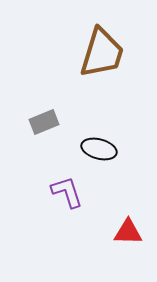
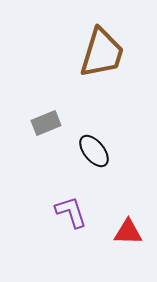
gray rectangle: moved 2 px right, 1 px down
black ellipse: moved 5 px left, 2 px down; rotated 36 degrees clockwise
purple L-shape: moved 4 px right, 20 px down
